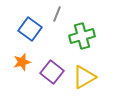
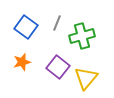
gray line: moved 9 px down
blue square: moved 4 px left, 2 px up
purple square: moved 6 px right, 5 px up
yellow triangle: moved 2 px right, 1 px down; rotated 20 degrees counterclockwise
